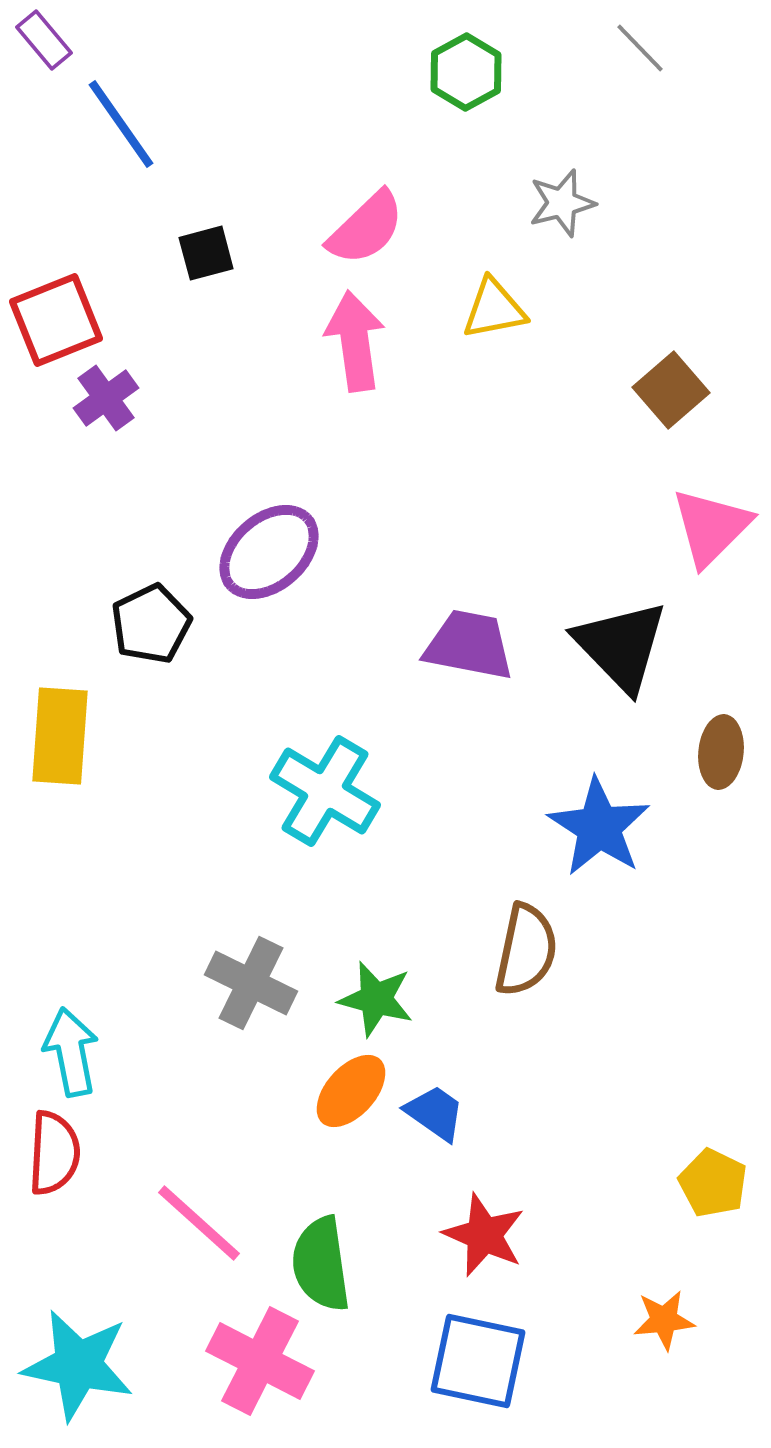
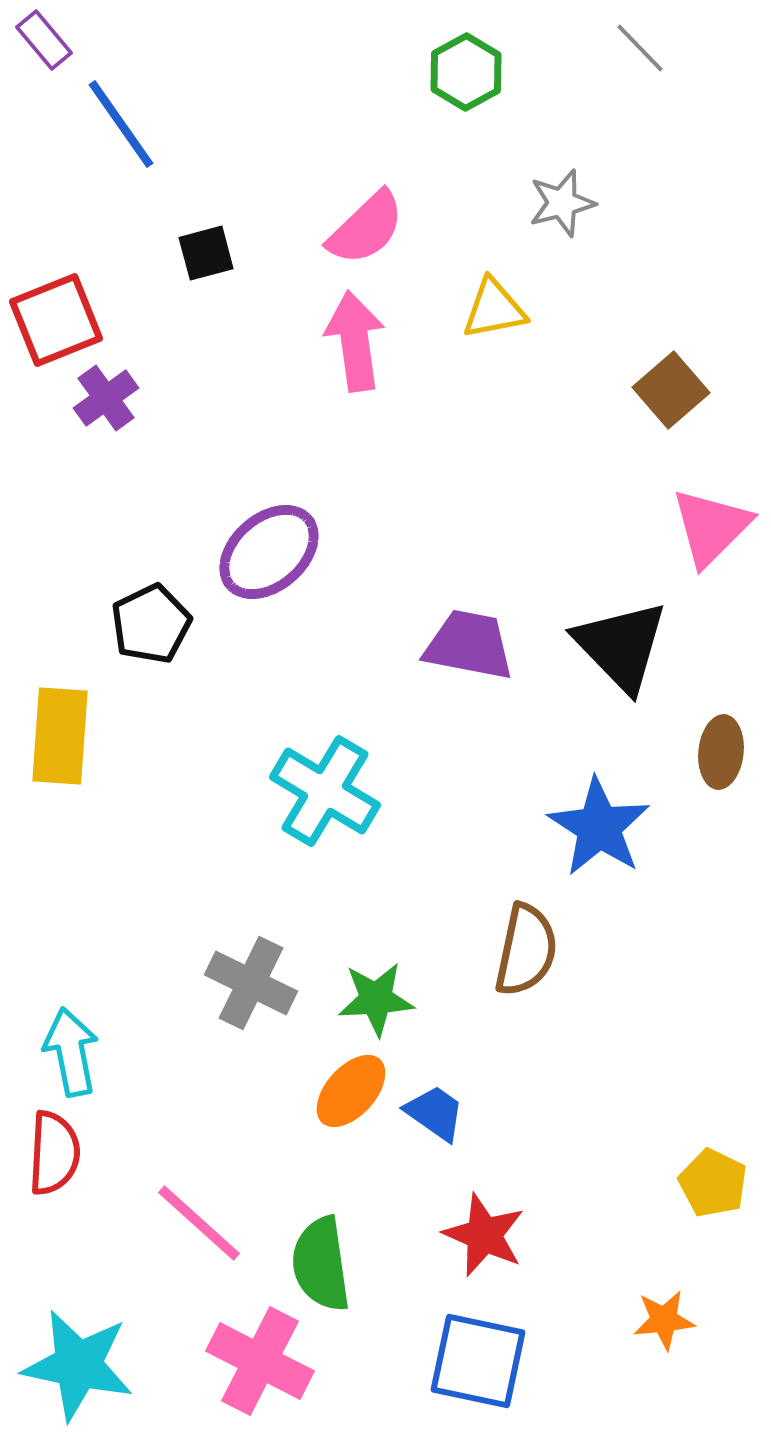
green star: rotated 18 degrees counterclockwise
